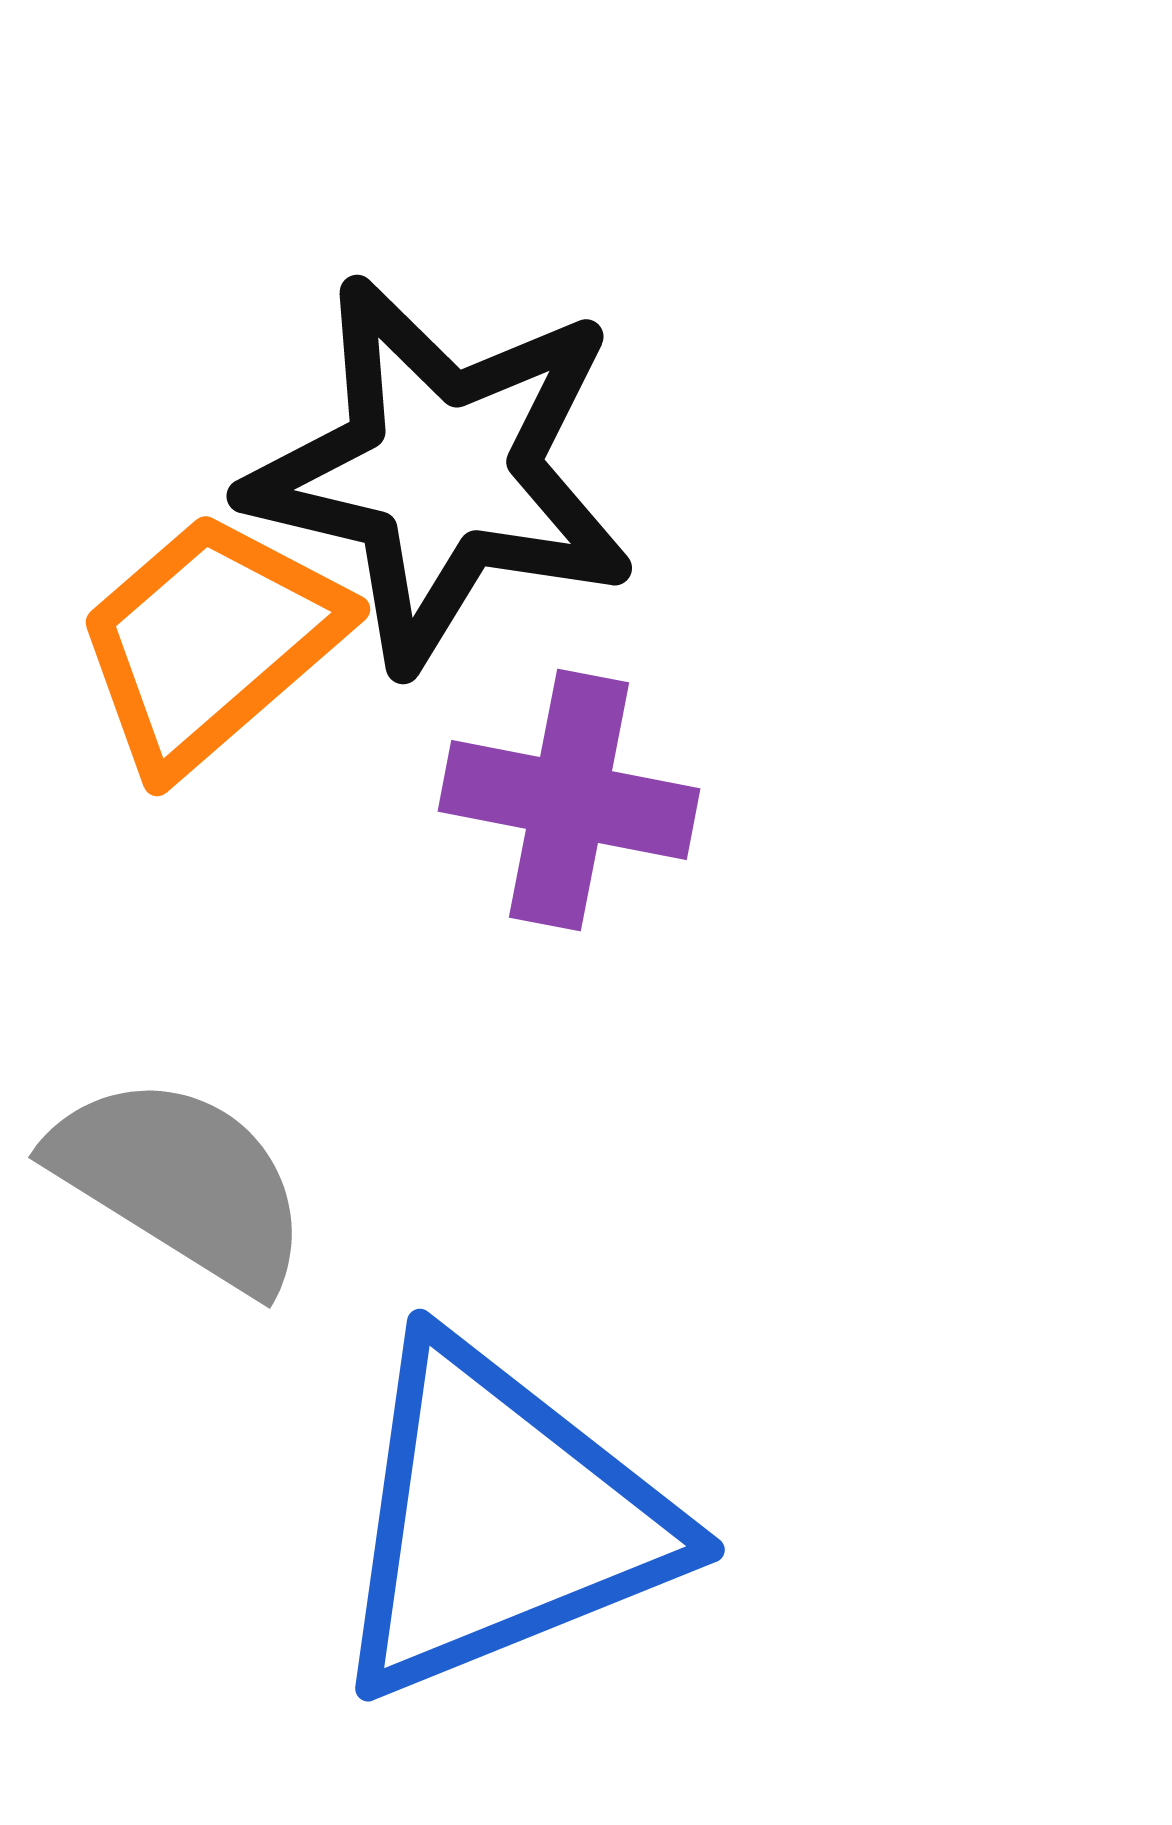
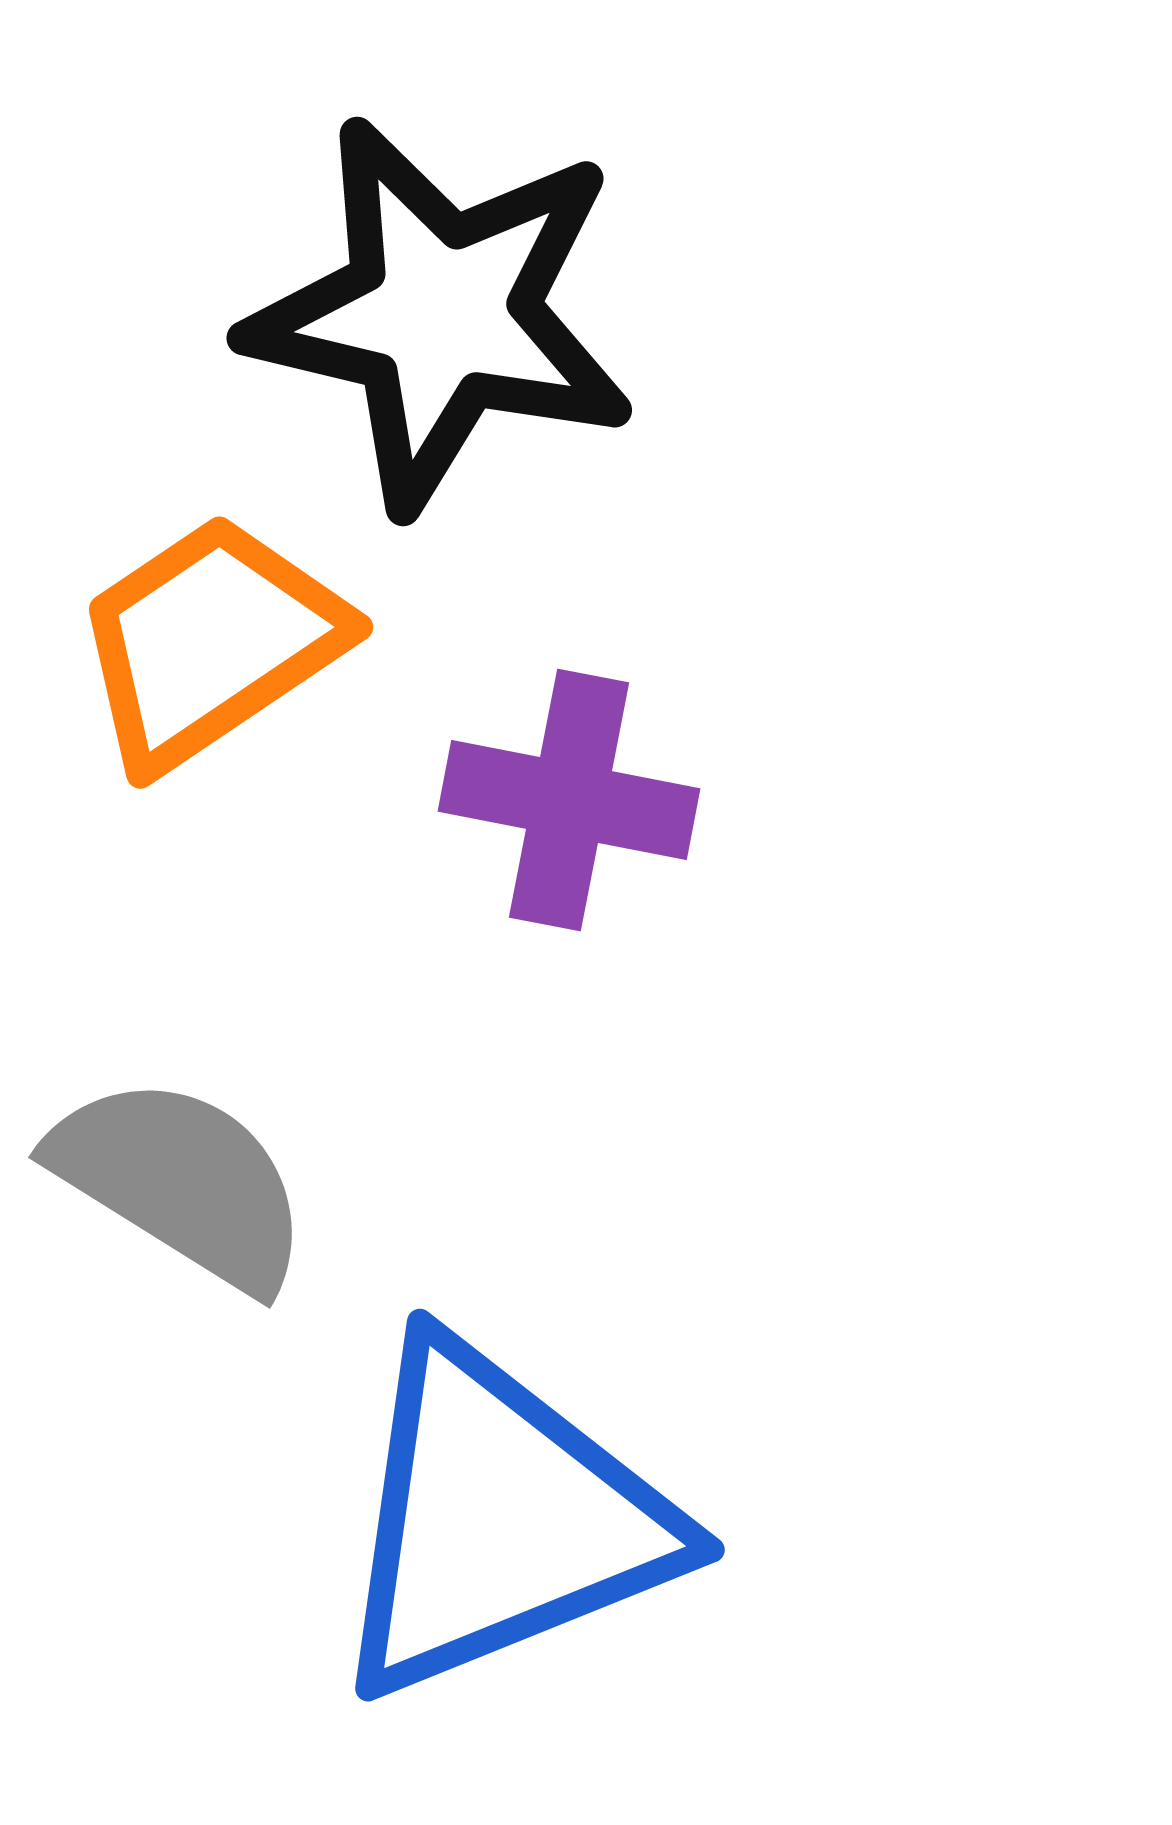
black star: moved 158 px up
orange trapezoid: rotated 7 degrees clockwise
